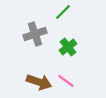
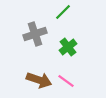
brown arrow: moved 2 px up
